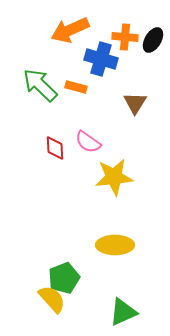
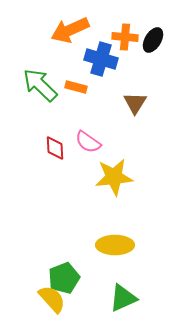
green triangle: moved 14 px up
